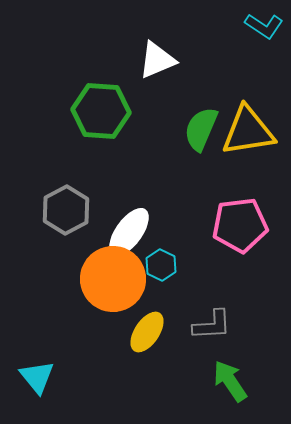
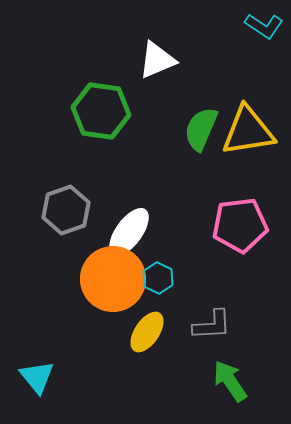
green hexagon: rotated 4 degrees clockwise
gray hexagon: rotated 9 degrees clockwise
cyan hexagon: moved 3 px left, 13 px down
